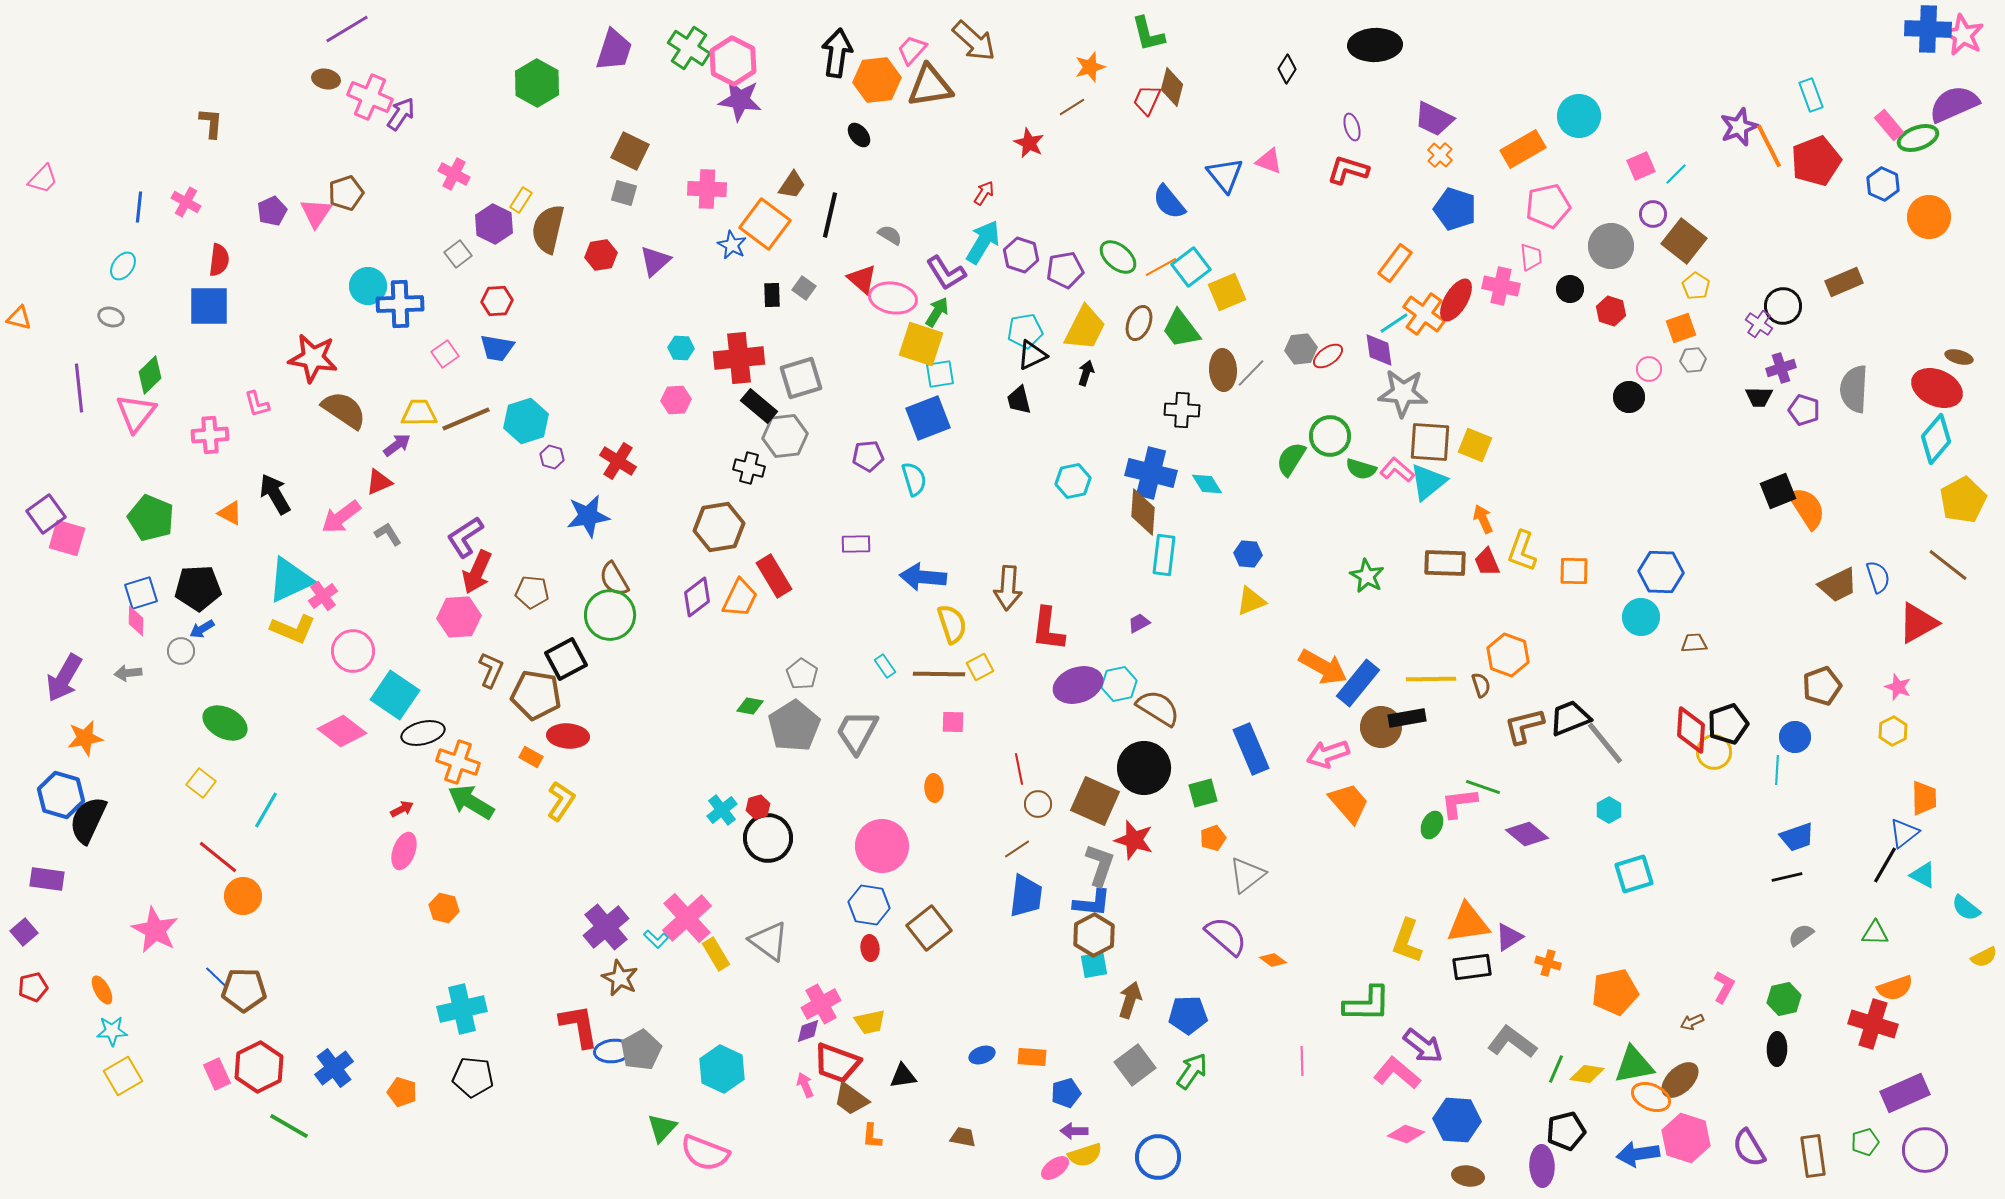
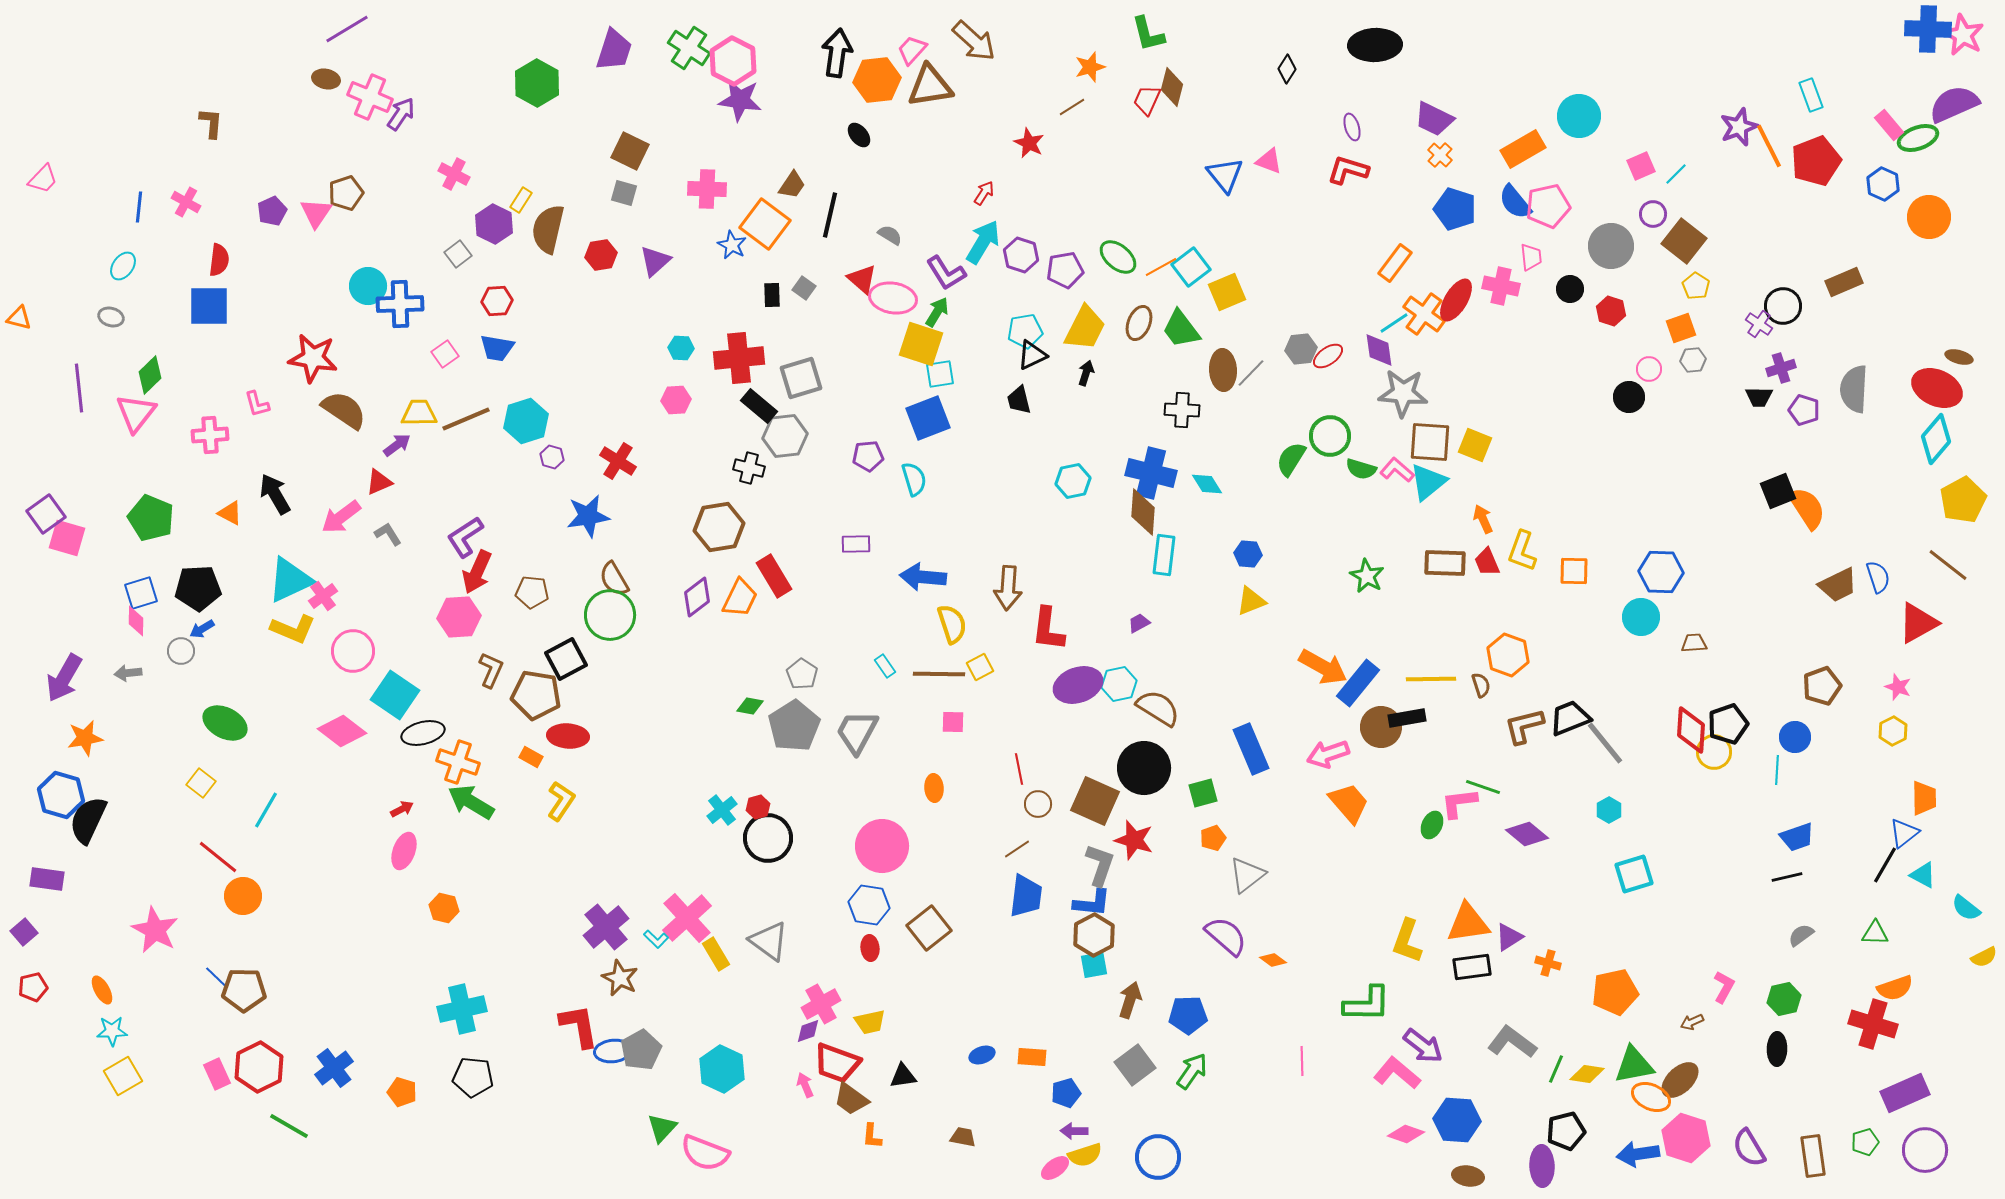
blue semicircle at (1169, 202): moved 346 px right
